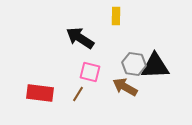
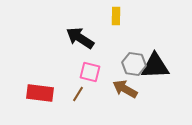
brown arrow: moved 2 px down
